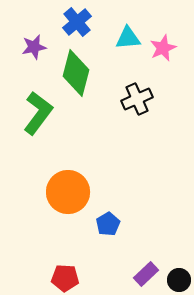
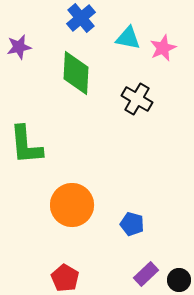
blue cross: moved 4 px right, 4 px up
cyan triangle: rotated 16 degrees clockwise
purple star: moved 15 px left
green diamond: rotated 12 degrees counterclockwise
black cross: rotated 36 degrees counterclockwise
green L-shape: moved 12 px left, 32 px down; rotated 138 degrees clockwise
orange circle: moved 4 px right, 13 px down
blue pentagon: moved 24 px right; rotated 25 degrees counterclockwise
red pentagon: rotated 28 degrees clockwise
